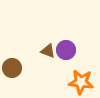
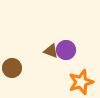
brown triangle: moved 3 px right
orange star: rotated 25 degrees counterclockwise
